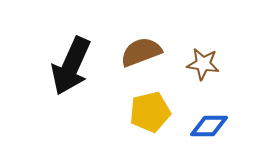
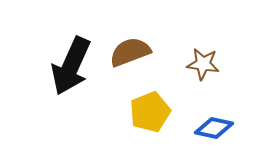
brown semicircle: moved 11 px left
yellow pentagon: rotated 9 degrees counterclockwise
blue diamond: moved 5 px right, 2 px down; rotated 12 degrees clockwise
